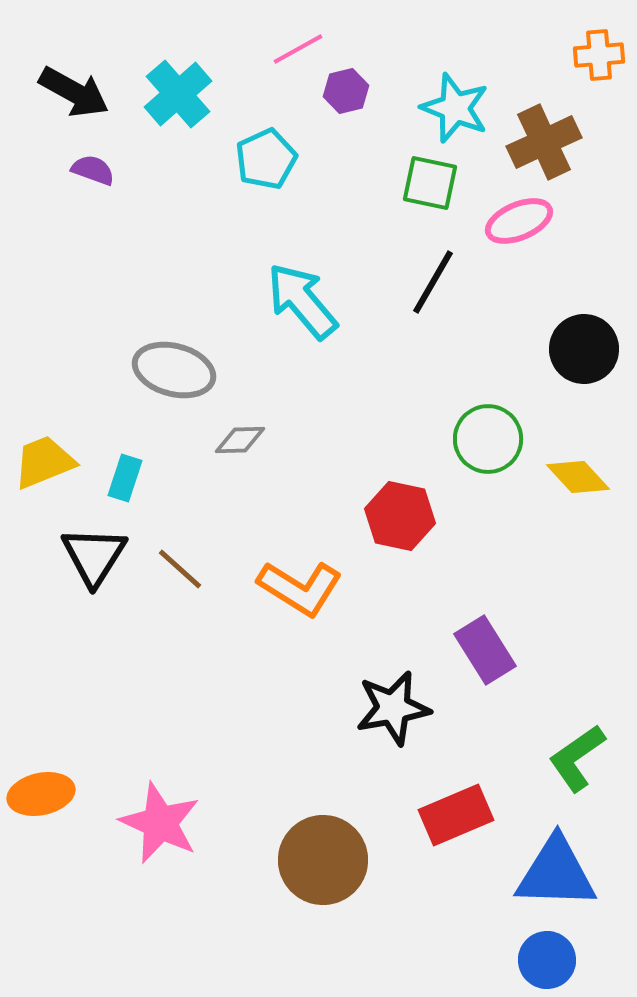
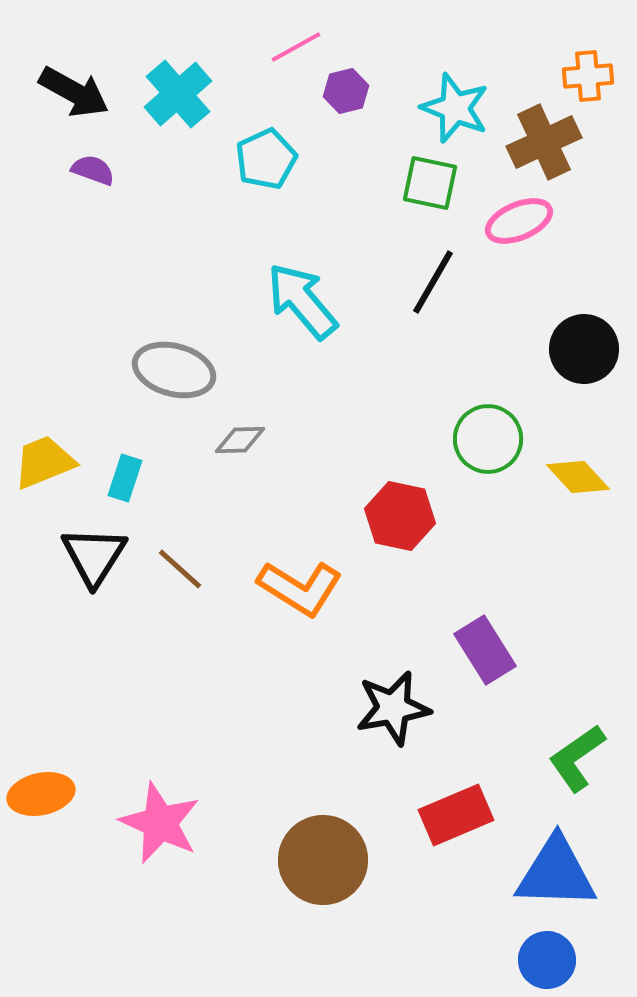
pink line: moved 2 px left, 2 px up
orange cross: moved 11 px left, 21 px down
